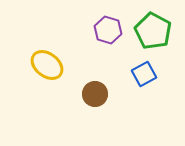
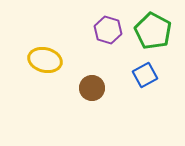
yellow ellipse: moved 2 px left, 5 px up; rotated 24 degrees counterclockwise
blue square: moved 1 px right, 1 px down
brown circle: moved 3 px left, 6 px up
